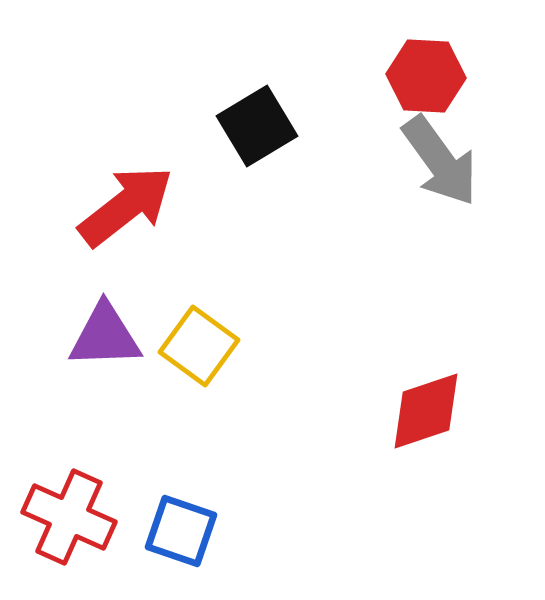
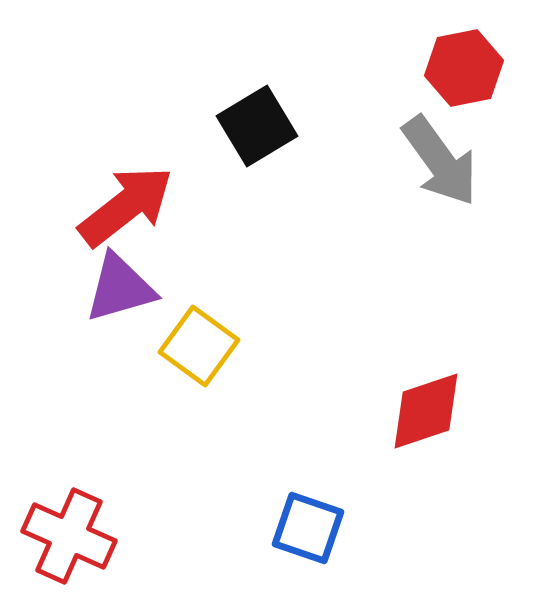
red hexagon: moved 38 px right, 8 px up; rotated 14 degrees counterclockwise
purple triangle: moved 15 px right, 48 px up; rotated 14 degrees counterclockwise
red cross: moved 19 px down
blue square: moved 127 px right, 3 px up
